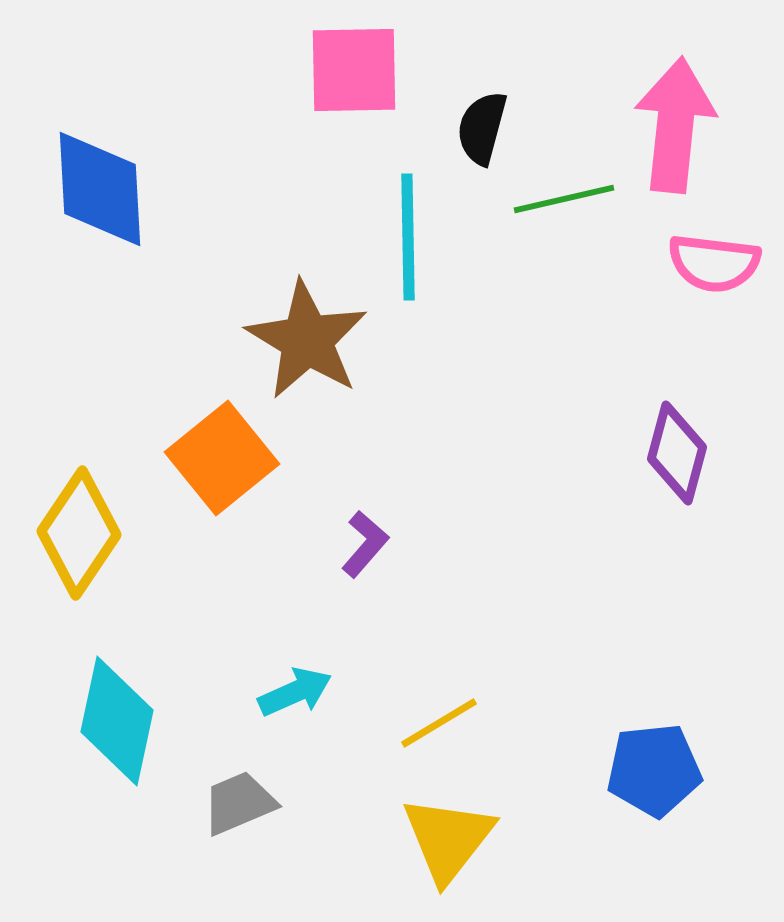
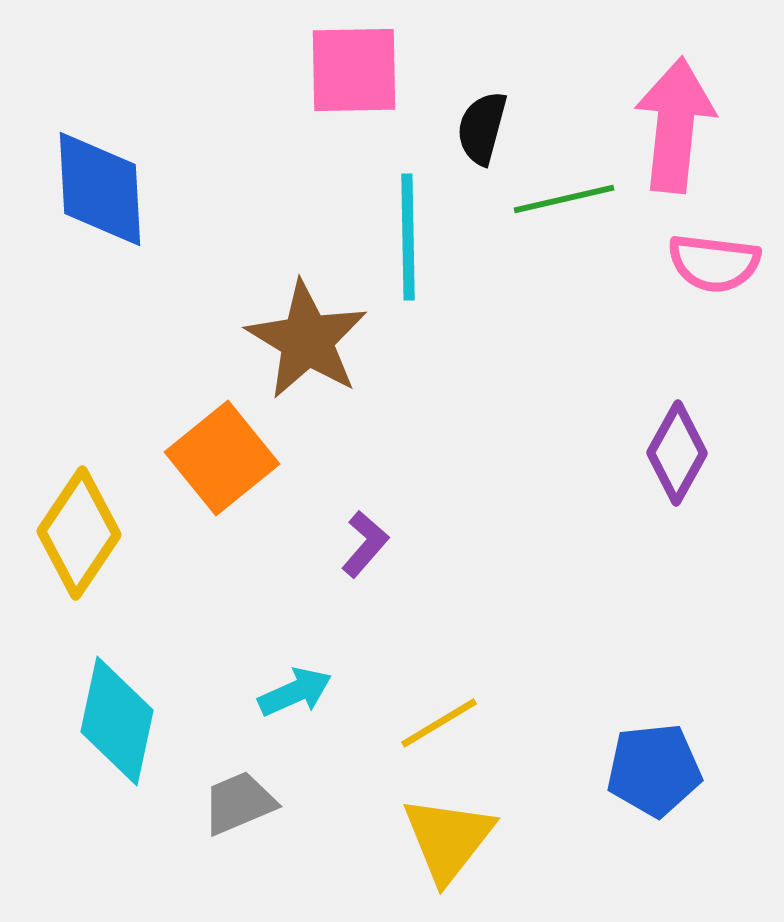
purple diamond: rotated 14 degrees clockwise
